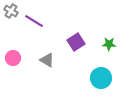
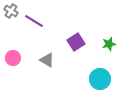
green star: rotated 16 degrees counterclockwise
cyan circle: moved 1 px left, 1 px down
